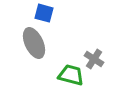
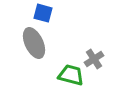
blue square: moved 1 px left
gray cross: rotated 24 degrees clockwise
